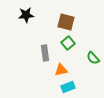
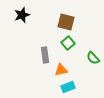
black star: moved 4 px left; rotated 14 degrees counterclockwise
gray rectangle: moved 2 px down
